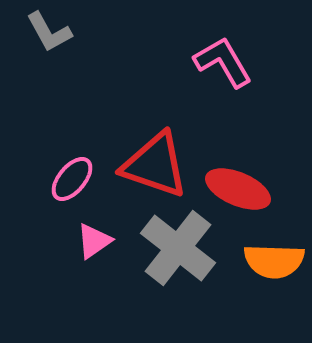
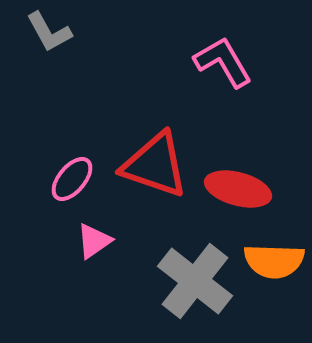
red ellipse: rotated 8 degrees counterclockwise
gray cross: moved 17 px right, 33 px down
